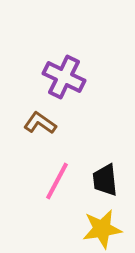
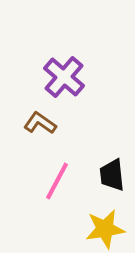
purple cross: rotated 15 degrees clockwise
black trapezoid: moved 7 px right, 5 px up
yellow star: moved 3 px right
